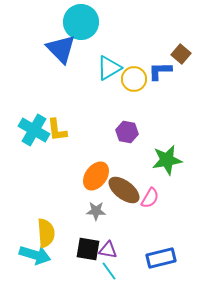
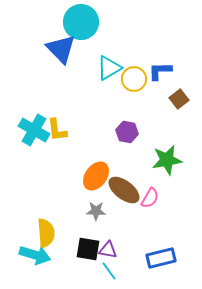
brown square: moved 2 px left, 45 px down; rotated 12 degrees clockwise
